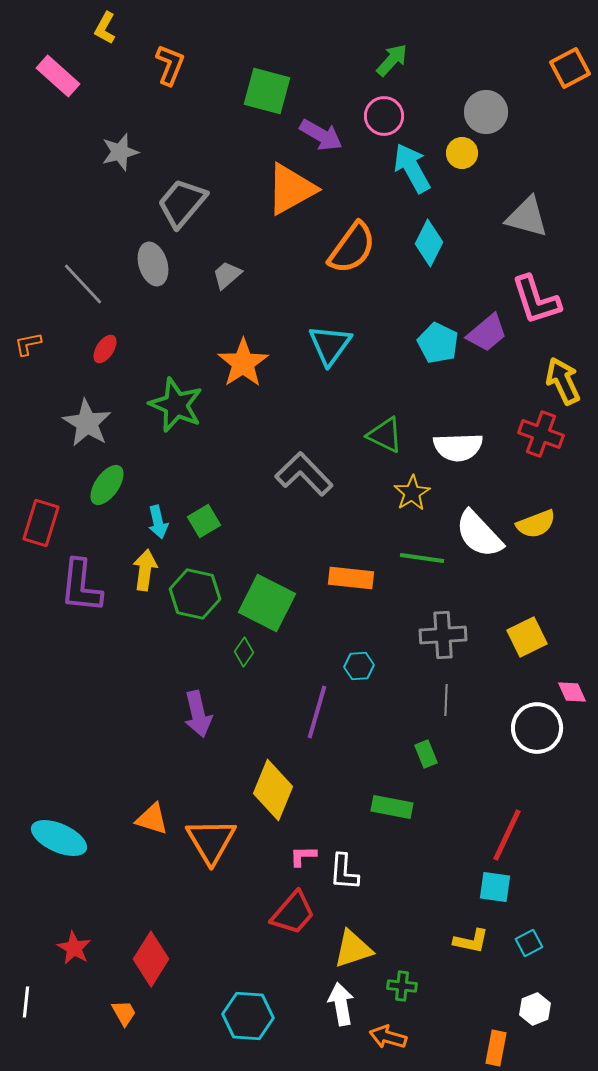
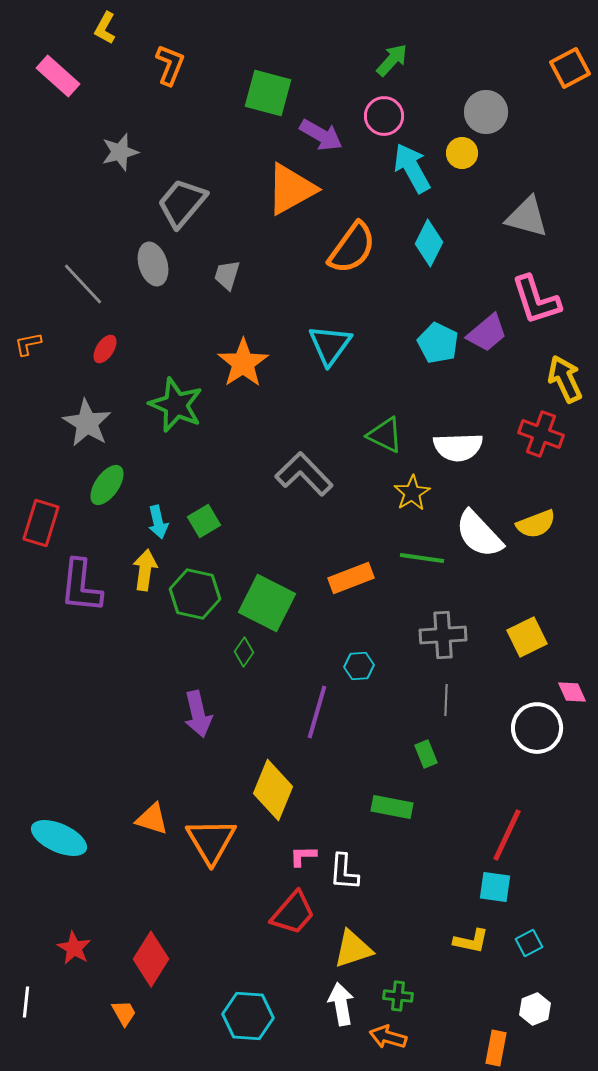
green square at (267, 91): moved 1 px right, 2 px down
gray trapezoid at (227, 275): rotated 32 degrees counterclockwise
yellow arrow at (563, 381): moved 2 px right, 2 px up
orange rectangle at (351, 578): rotated 27 degrees counterclockwise
green cross at (402, 986): moved 4 px left, 10 px down
